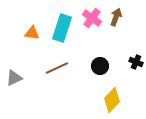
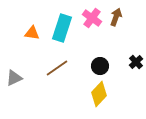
black cross: rotated 24 degrees clockwise
brown line: rotated 10 degrees counterclockwise
yellow diamond: moved 13 px left, 6 px up
